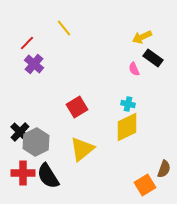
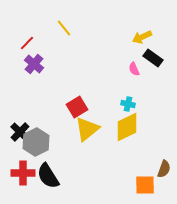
yellow triangle: moved 5 px right, 20 px up
orange square: rotated 30 degrees clockwise
